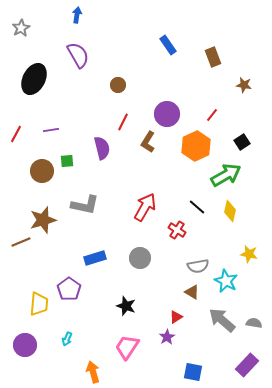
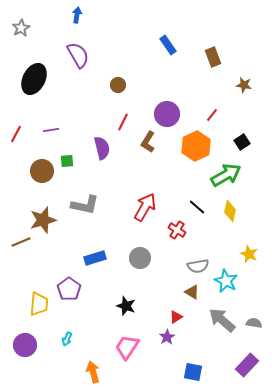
yellow star at (249, 254): rotated 12 degrees clockwise
